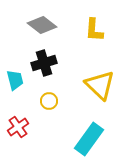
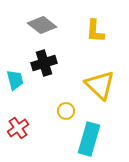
yellow L-shape: moved 1 px right, 1 px down
yellow circle: moved 17 px right, 10 px down
red cross: moved 1 px down
cyan rectangle: rotated 20 degrees counterclockwise
